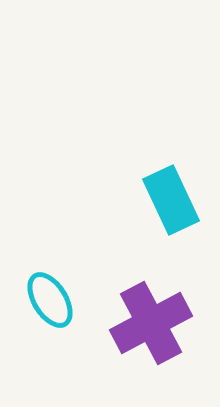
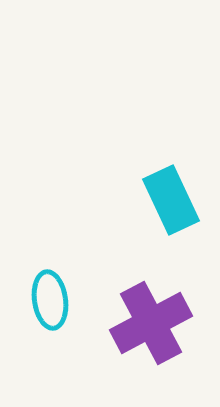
cyan ellipse: rotated 24 degrees clockwise
